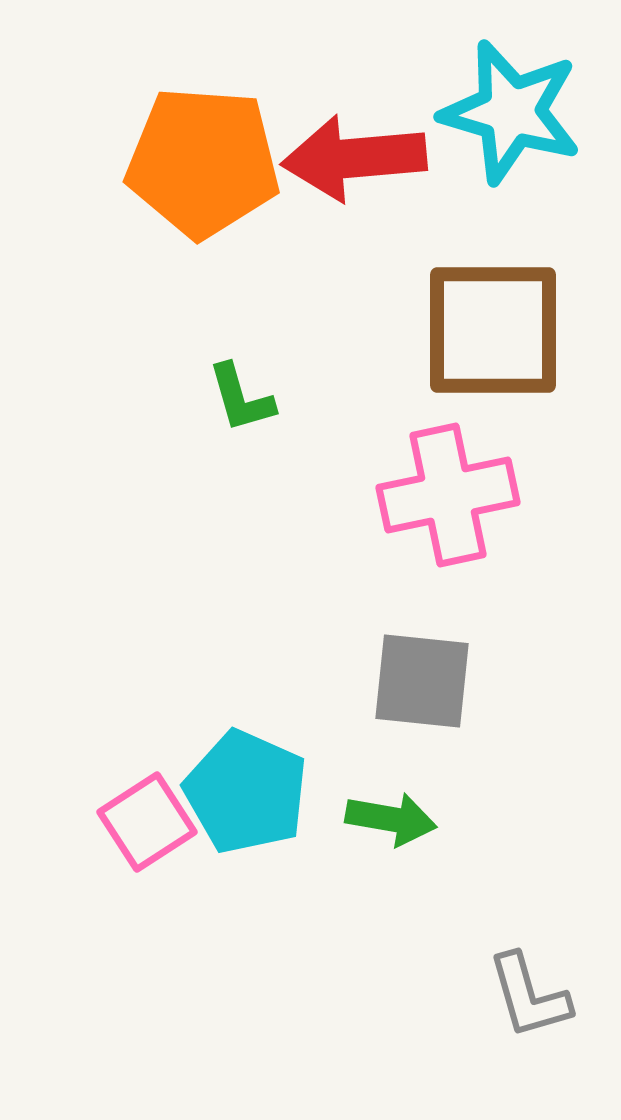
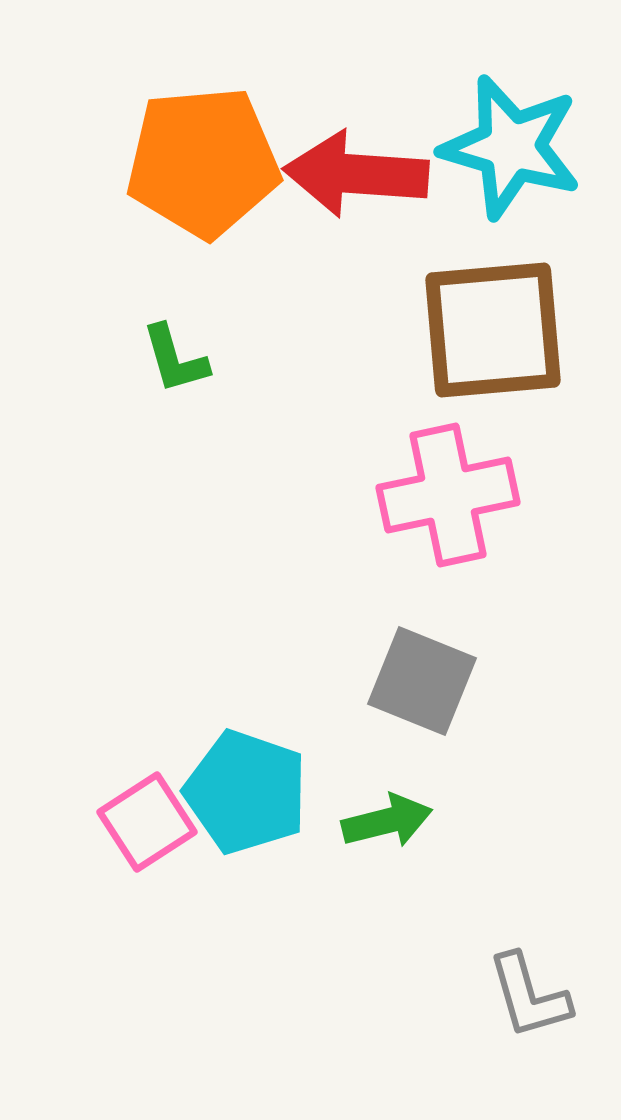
cyan star: moved 35 px down
red arrow: moved 2 px right, 16 px down; rotated 9 degrees clockwise
orange pentagon: rotated 9 degrees counterclockwise
brown square: rotated 5 degrees counterclockwise
green L-shape: moved 66 px left, 39 px up
gray square: rotated 16 degrees clockwise
cyan pentagon: rotated 5 degrees counterclockwise
green arrow: moved 4 px left, 2 px down; rotated 24 degrees counterclockwise
